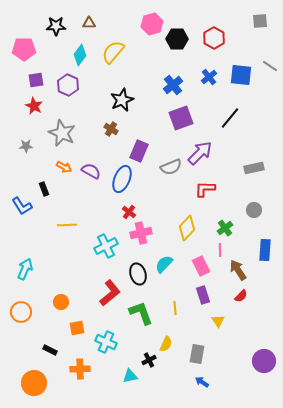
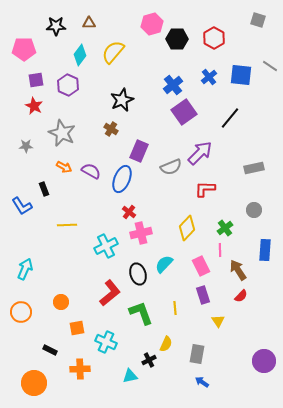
gray square at (260, 21): moved 2 px left, 1 px up; rotated 21 degrees clockwise
purple square at (181, 118): moved 3 px right, 6 px up; rotated 15 degrees counterclockwise
